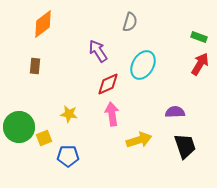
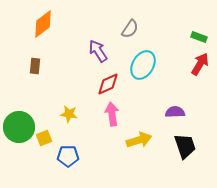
gray semicircle: moved 7 px down; rotated 18 degrees clockwise
